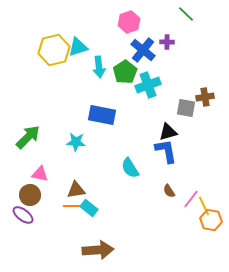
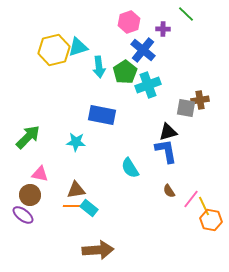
purple cross: moved 4 px left, 13 px up
brown cross: moved 5 px left, 3 px down
